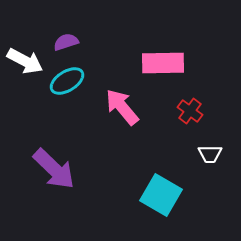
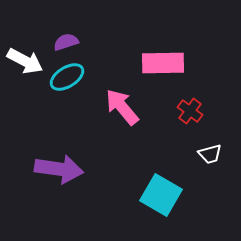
cyan ellipse: moved 4 px up
white trapezoid: rotated 15 degrees counterclockwise
purple arrow: moved 5 px right; rotated 36 degrees counterclockwise
